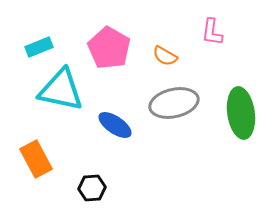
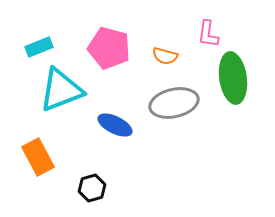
pink L-shape: moved 4 px left, 2 px down
pink pentagon: rotated 15 degrees counterclockwise
orange semicircle: rotated 15 degrees counterclockwise
cyan triangle: rotated 33 degrees counterclockwise
green ellipse: moved 8 px left, 35 px up
blue ellipse: rotated 8 degrees counterclockwise
orange rectangle: moved 2 px right, 2 px up
black hexagon: rotated 12 degrees counterclockwise
